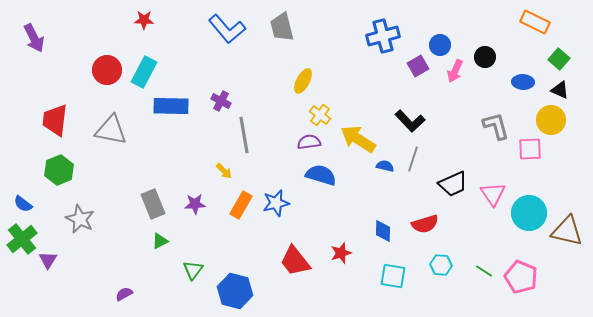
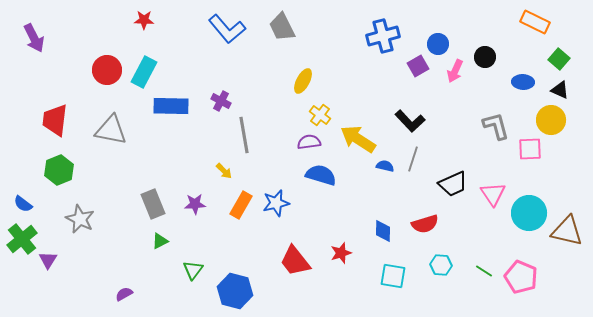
gray trapezoid at (282, 27): rotated 12 degrees counterclockwise
blue circle at (440, 45): moved 2 px left, 1 px up
